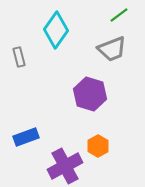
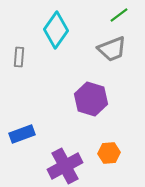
gray rectangle: rotated 18 degrees clockwise
purple hexagon: moved 1 px right, 5 px down
blue rectangle: moved 4 px left, 3 px up
orange hexagon: moved 11 px right, 7 px down; rotated 25 degrees clockwise
